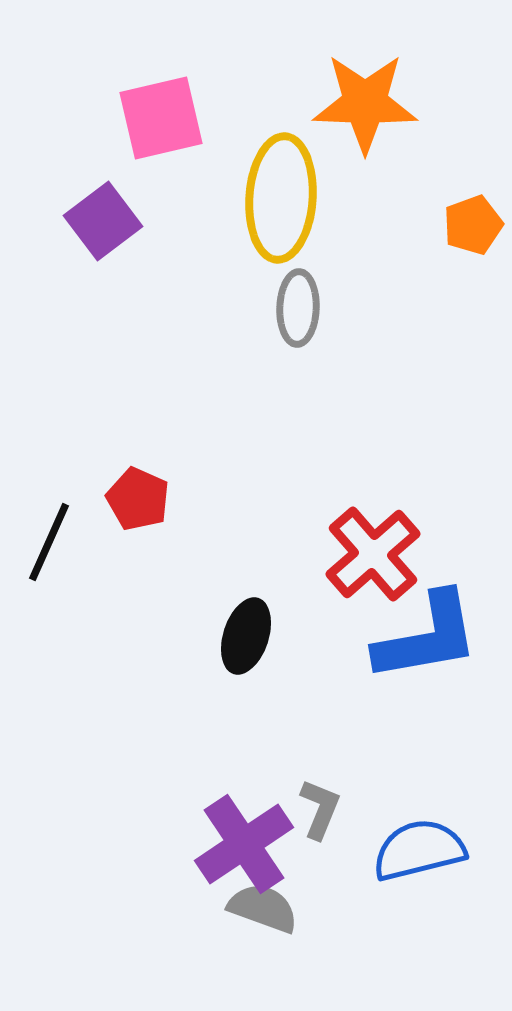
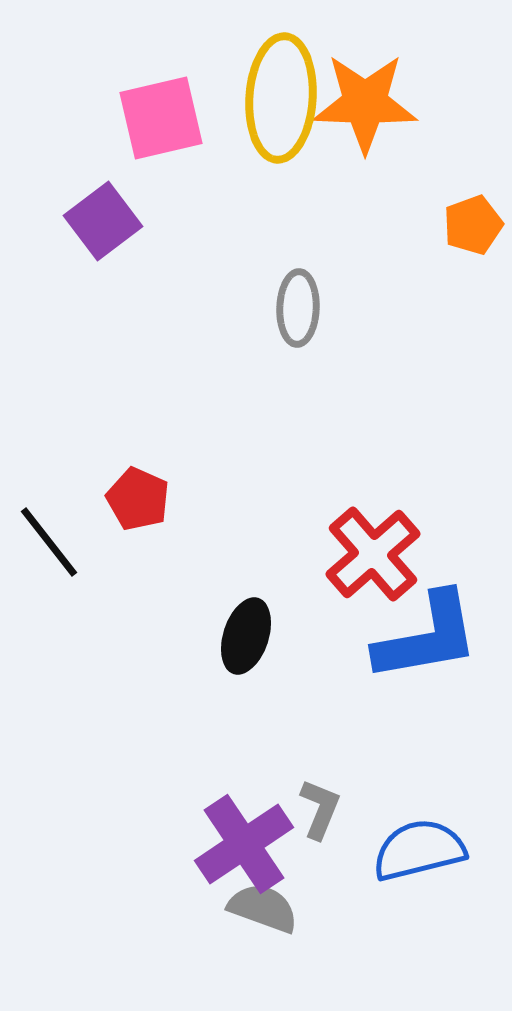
yellow ellipse: moved 100 px up
black line: rotated 62 degrees counterclockwise
